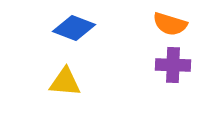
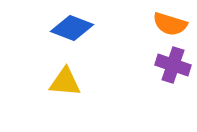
blue diamond: moved 2 px left
purple cross: rotated 16 degrees clockwise
